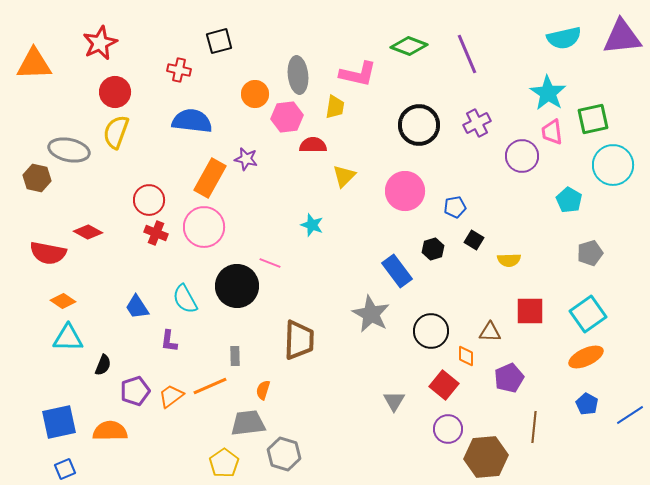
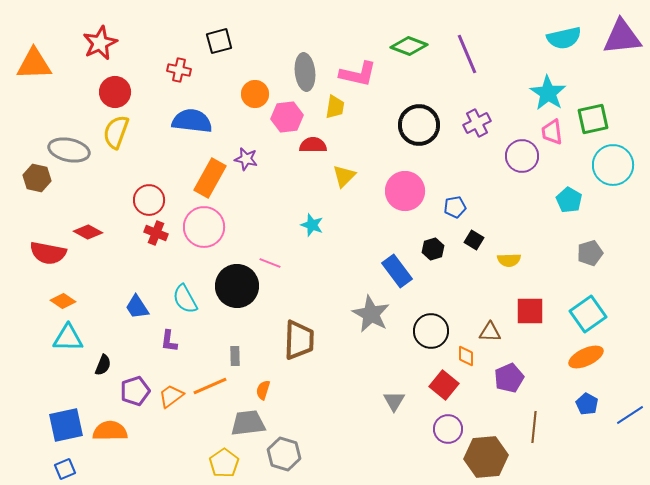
gray ellipse at (298, 75): moved 7 px right, 3 px up
blue square at (59, 422): moved 7 px right, 3 px down
